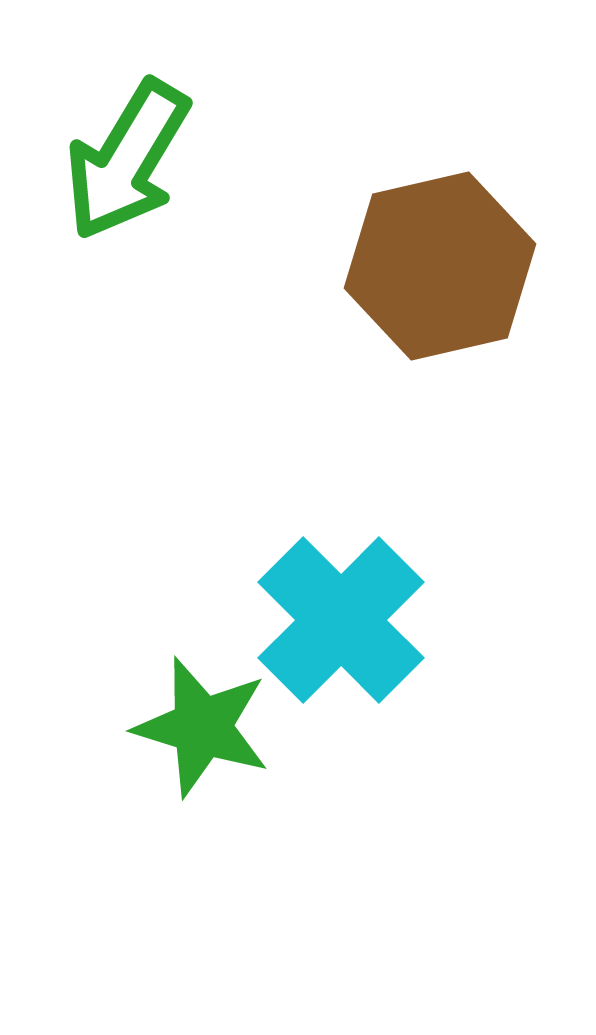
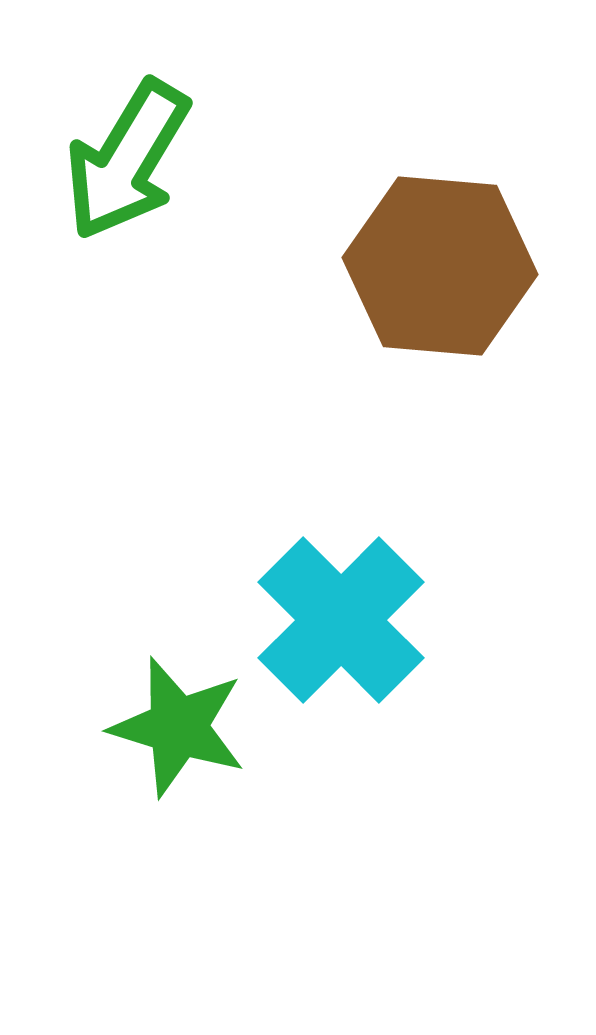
brown hexagon: rotated 18 degrees clockwise
green star: moved 24 px left
